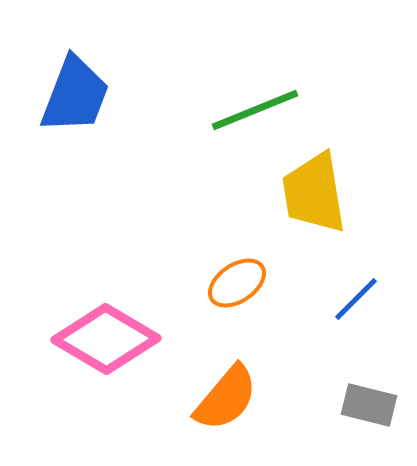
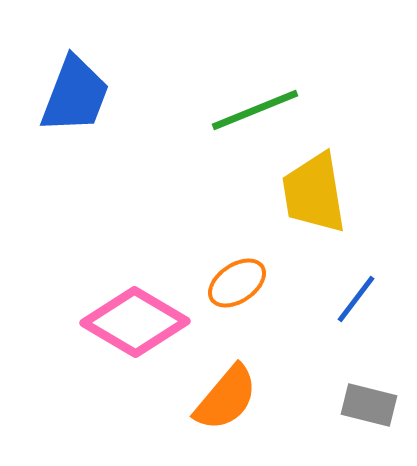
blue line: rotated 8 degrees counterclockwise
pink diamond: moved 29 px right, 17 px up
